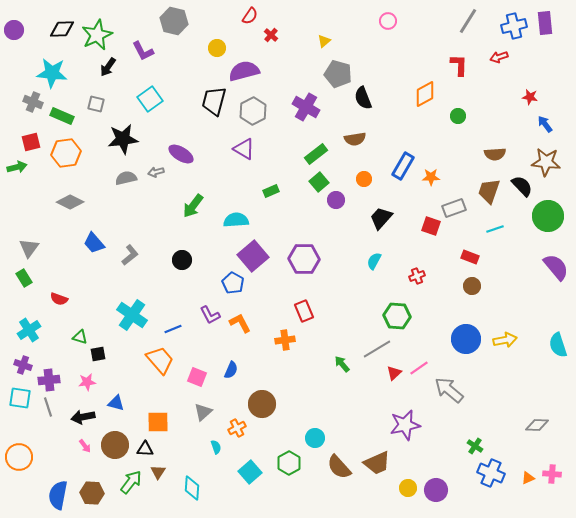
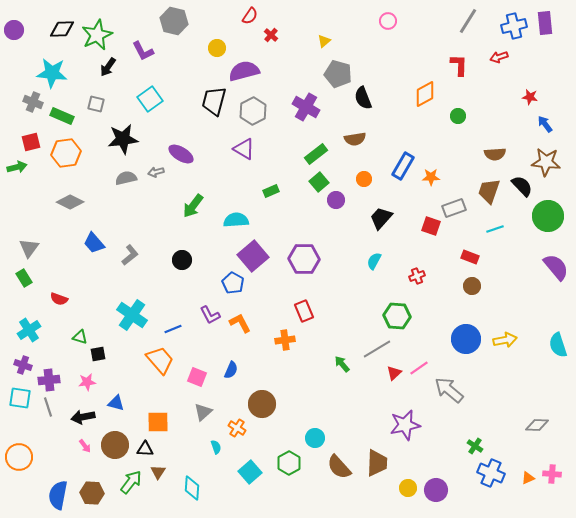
orange cross at (237, 428): rotated 30 degrees counterclockwise
brown trapezoid at (377, 463): rotated 64 degrees counterclockwise
